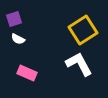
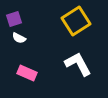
yellow square: moved 7 px left, 9 px up
white semicircle: moved 1 px right, 1 px up
white L-shape: moved 1 px left
